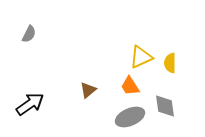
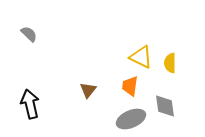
gray semicircle: rotated 72 degrees counterclockwise
yellow triangle: rotated 50 degrees clockwise
orange trapezoid: rotated 40 degrees clockwise
brown triangle: rotated 12 degrees counterclockwise
black arrow: rotated 68 degrees counterclockwise
gray ellipse: moved 1 px right, 2 px down
